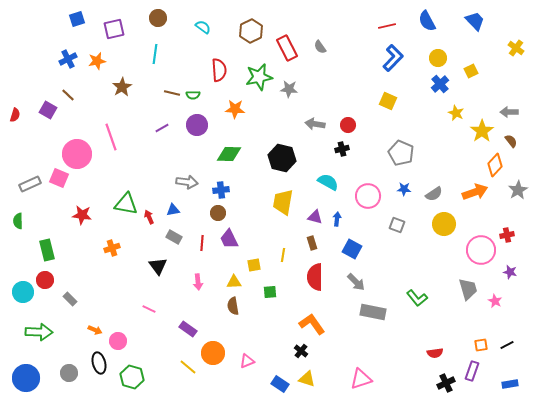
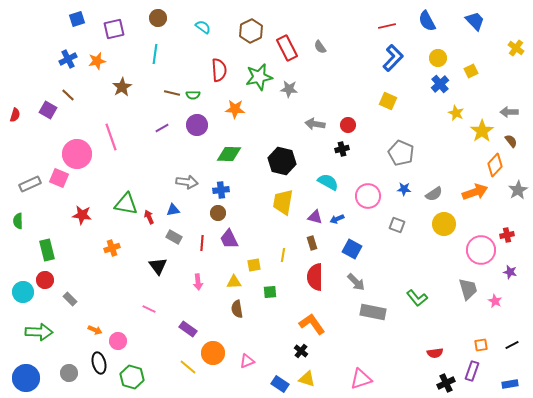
black hexagon at (282, 158): moved 3 px down
blue arrow at (337, 219): rotated 120 degrees counterclockwise
brown semicircle at (233, 306): moved 4 px right, 3 px down
black line at (507, 345): moved 5 px right
